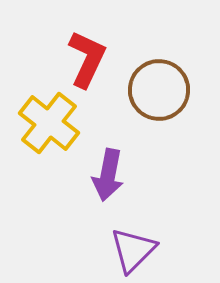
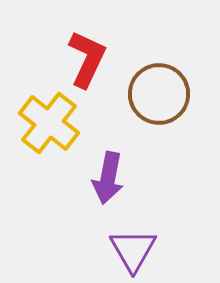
brown circle: moved 4 px down
purple arrow: moved 3 px down
purple triangle: rotated 15 degrees counterclockwise
